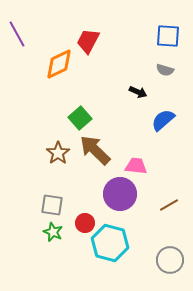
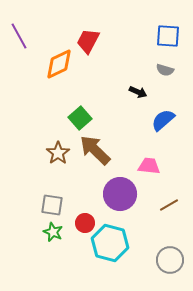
purple line: moved 2 px right, 2 px down
pink trapezoid: moved 13 px right
